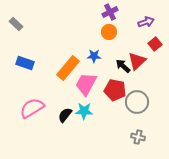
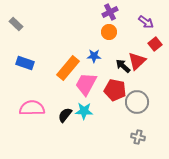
purple arrow: rotated 56 degrees clockwise
pink semicircle: rotated 30 degrees clockwise
